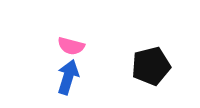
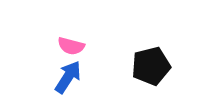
blue arrow: rotated 16 degrees clockwise
